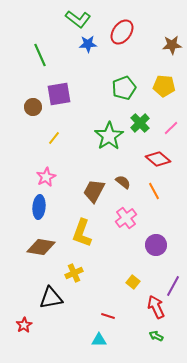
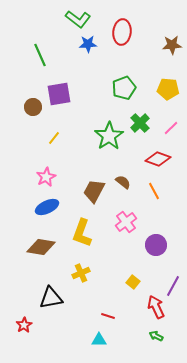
red ellipse: rotated 30 degrees counterclockwise
yellow pentagon: moved 4 px right, 3 px down
red diamond: rotated 20 degrees counterclockwise
blue ellipse: moved 8 px right; rotated 60 degrees clockwise
pink cross: moved 4 px down
yellow cross: moved 7 px right
